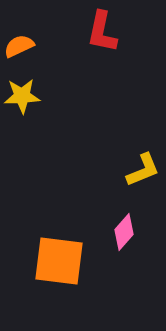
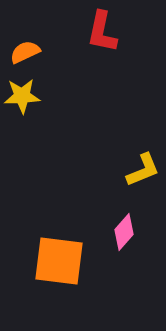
orange semicircle: moved 6 px right, 6 px down
